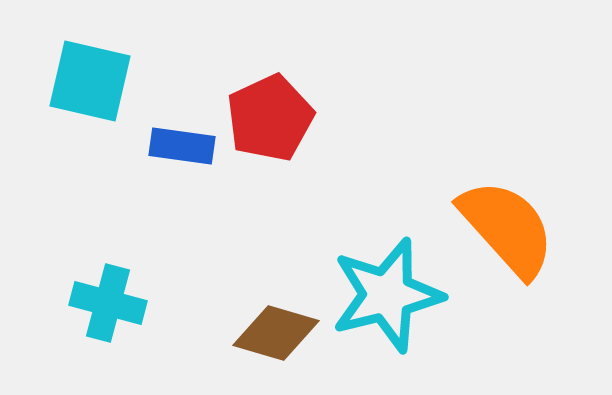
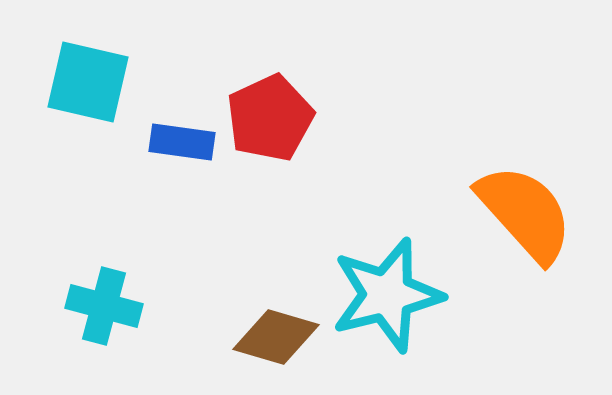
cyan square: moved 2 px left, 1 px down
blue rectangle: moved 4 px up
orange semicircle: moved 18 px right, 15 px up
cyan cross: moved 4 px left, 3 px down
brown diamond: moved 4 px down
